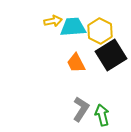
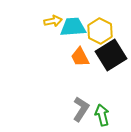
orange trapezoid: moved 4 px right, 6 px up
